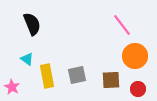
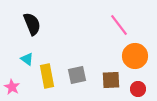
pink line: moved 3 px left
